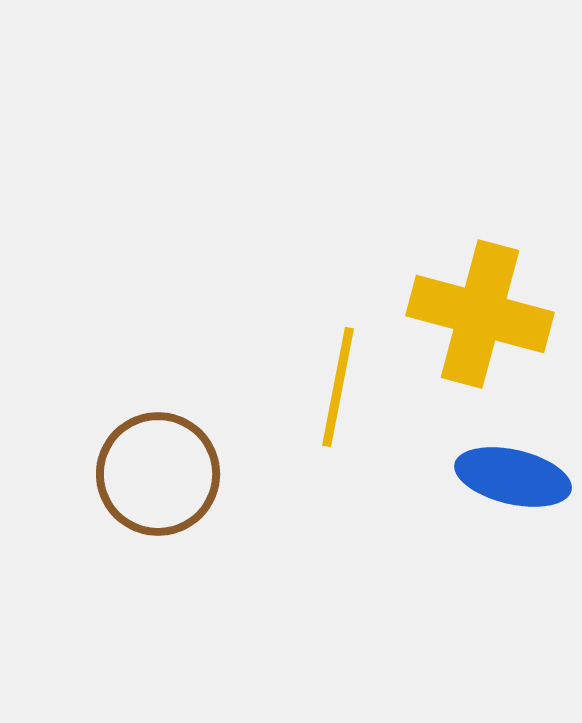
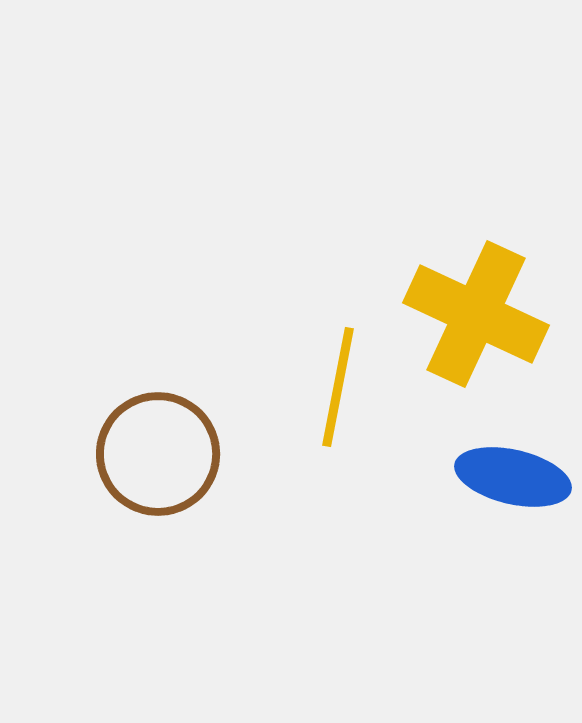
yellow cross: moved 4 px left; rotated 10 degrees clockwise
brown circle: moved 20 px up
